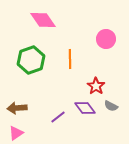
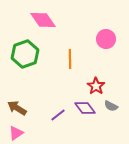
green hexagon: moved 6 px left, 6 px up
brown arrow: rotated 36 degrees clockwise
purple line: moved 2 px up
